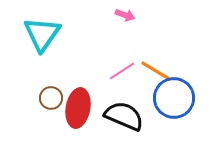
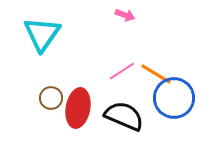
orange line: moved 3 px down
